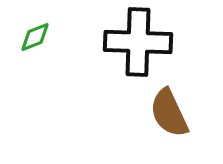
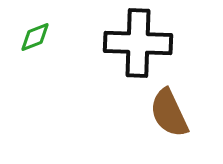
black cross: moved 1 px down
